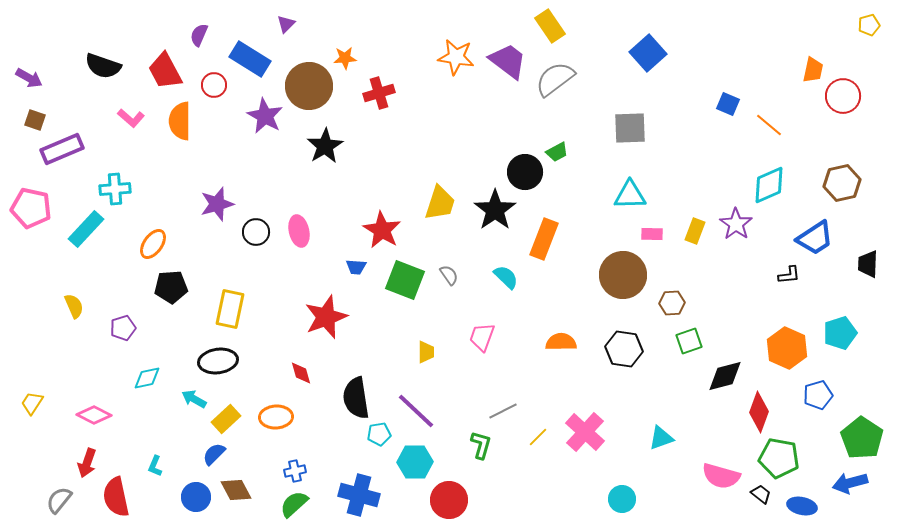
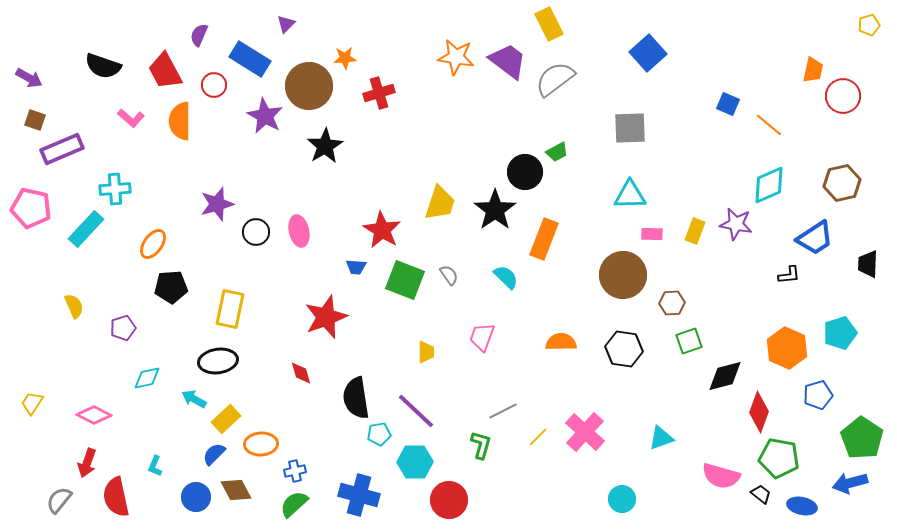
yellow rectangle at (550, 26): moved 1 px left, 2 px up; rotated 8 degrees clockwise
purple star at (736, 224): rotated 24 degrees counterclockwise
orange ellipse at (276, 417): moved 15 px left, 27 px down
